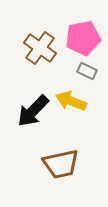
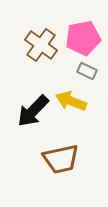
brown cross: moved 1 px right, 3 px up
brown trapezoid: moved 5 px up
